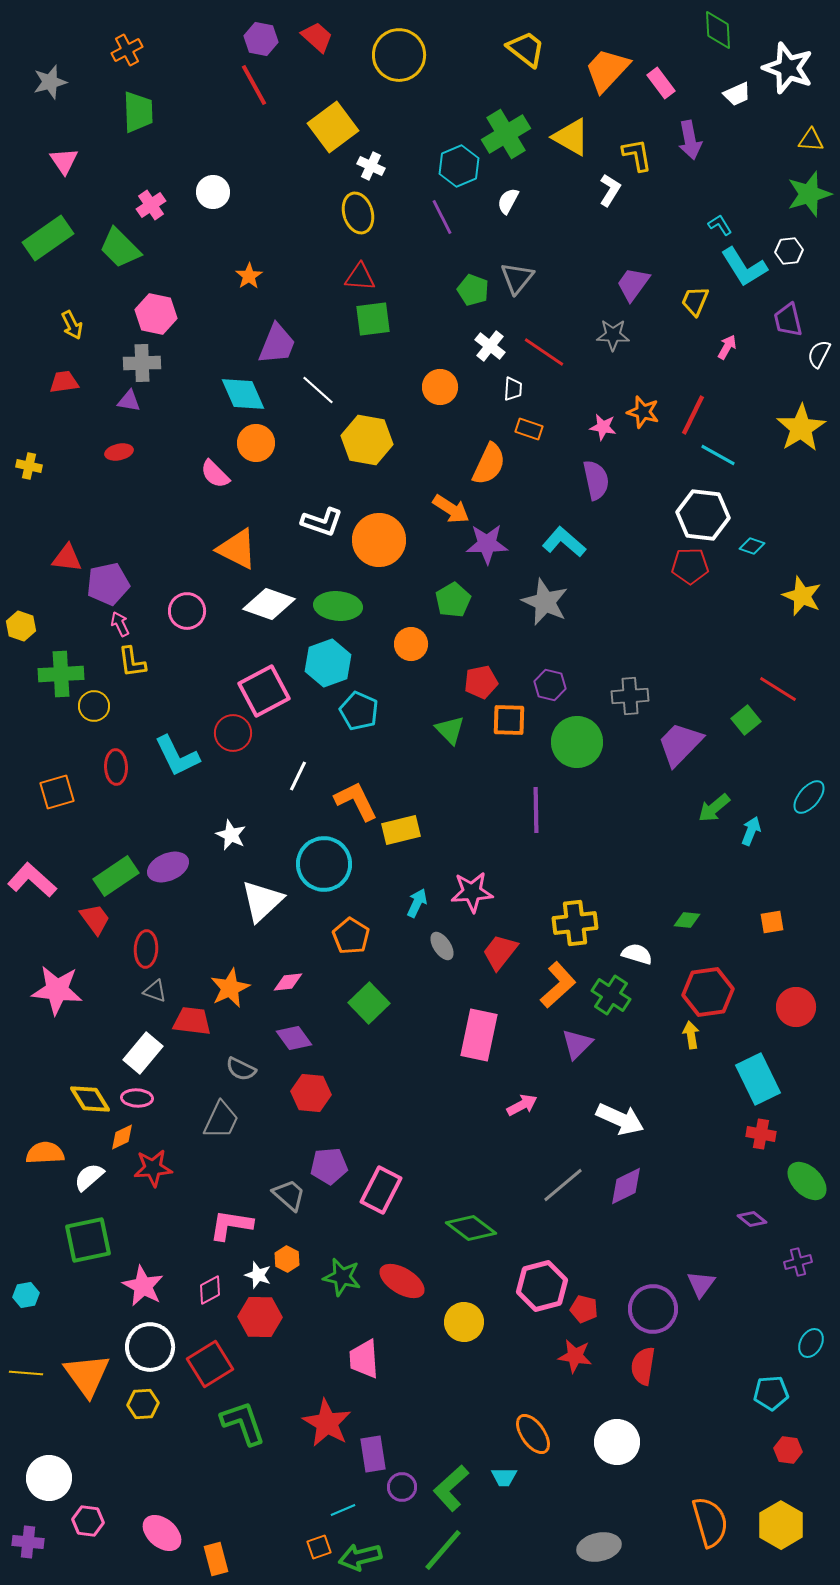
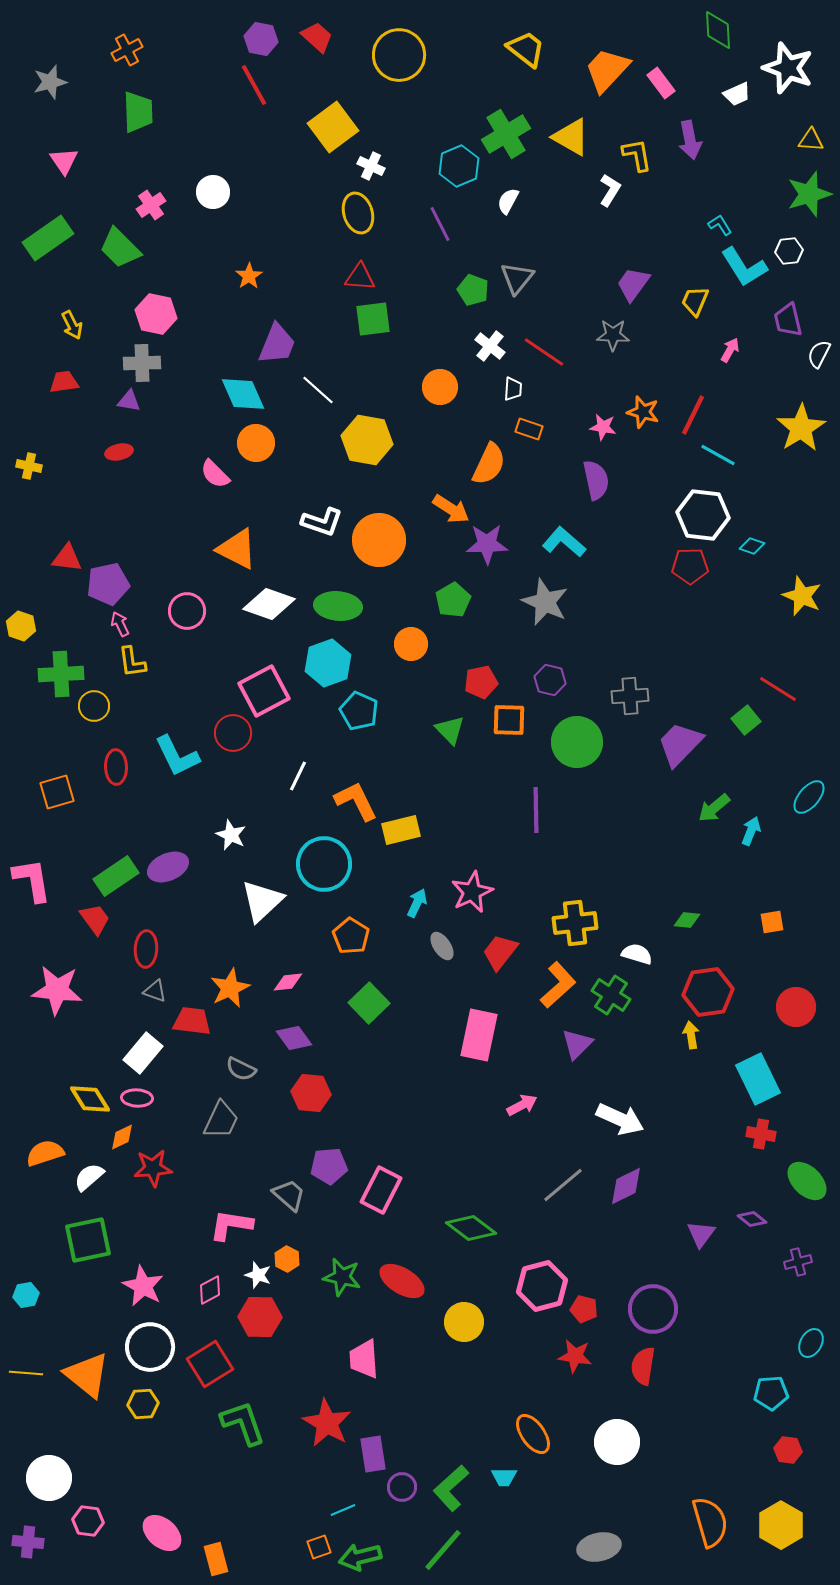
purple line at (442, 217): moved 2 px left, 7 px down
pink arrow at (727, 347): moved 3 px right, 3 px down
purple hexagon at (550, 685): moved 5 px up
pink L-shape at (32, 880): rotated 39 degrees clockwise
pink star at (472, 892): rotated 21 degrees counterclockwise
orange semicircle at (45, 1153): rotated 15 degrees counterclockwise
purple triangle at (701, 1284): moved 50 px up
orange triangle at (87, 1375): rotated 15 degrees counterclockwise
